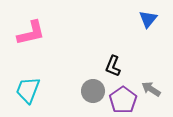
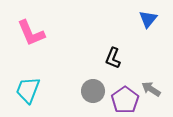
pink L-shape: rotated 80 degrees clockwise
black L-shape: moved 8 px up
purple pentagon: moved 2 px right
